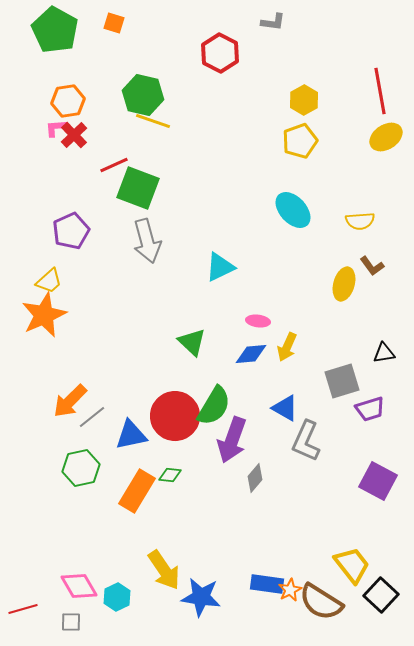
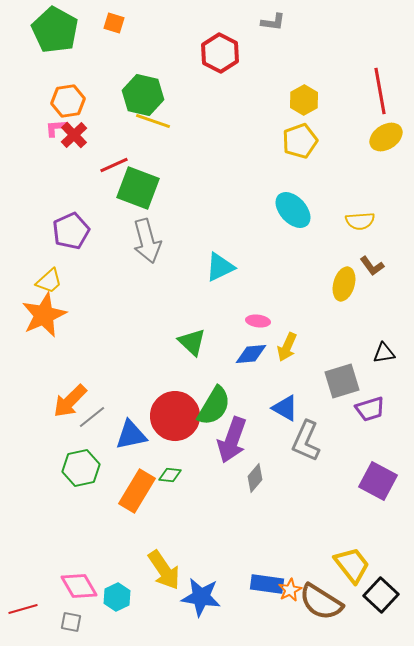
gray square at (71, 622): rotated 10 degrees clockwise
